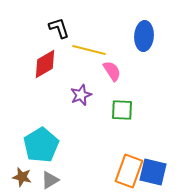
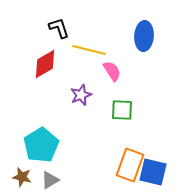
orange rectangle: moved 1 px right, 6 px up
